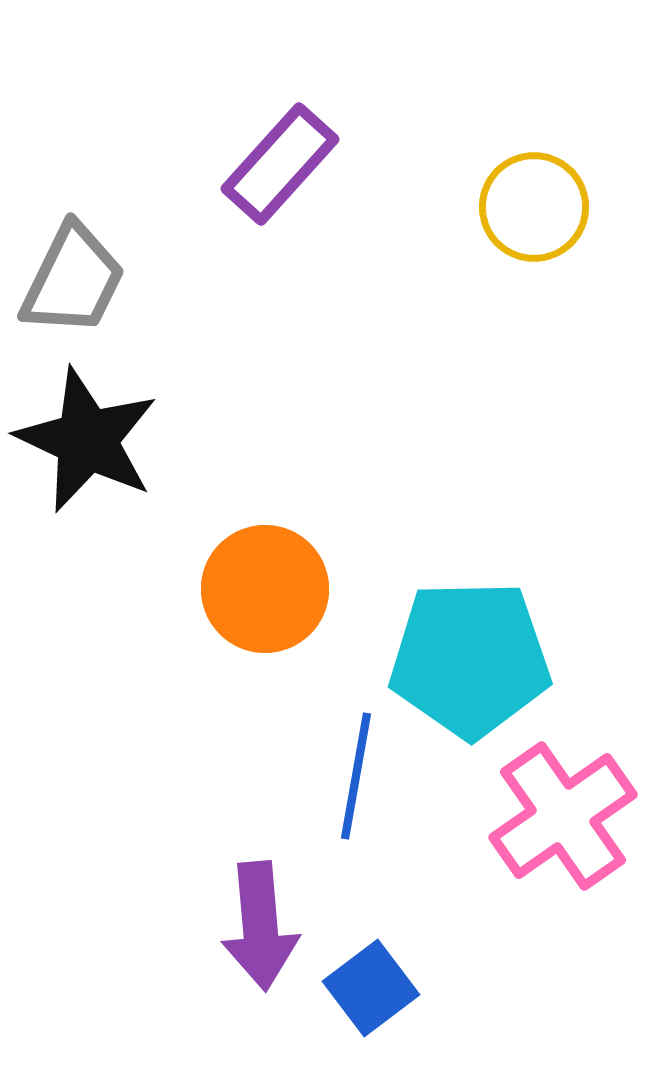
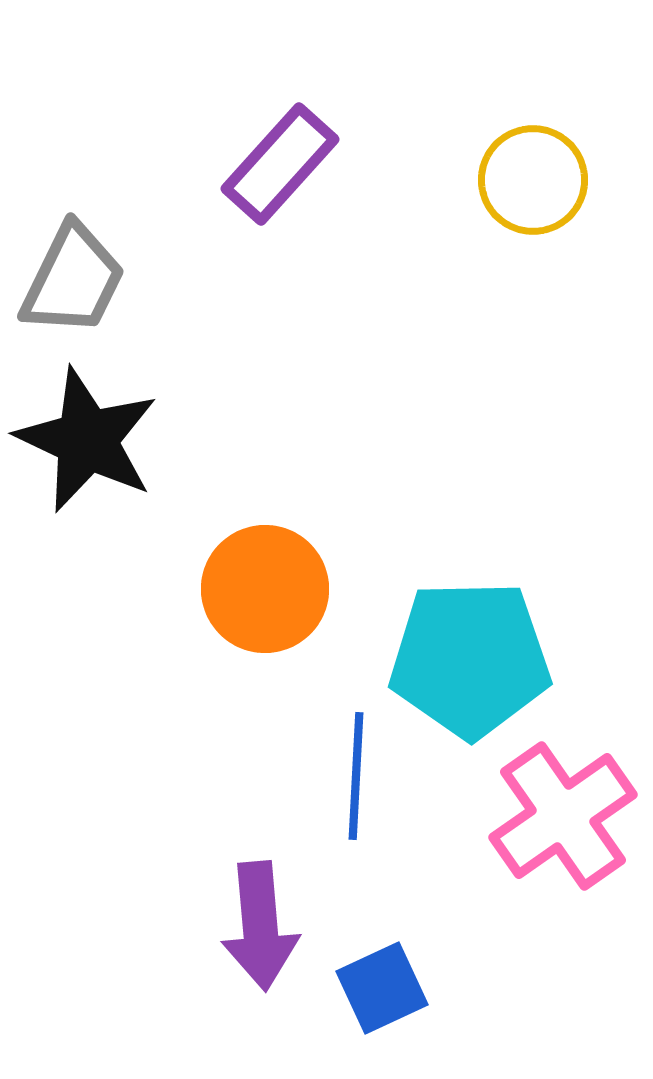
yellow circle: moved 1 px left, 27 px up
blue line: rotated 7 degrees counterclockwise
blue square: moved 11 px right; rotated 12 degrees clockwise
